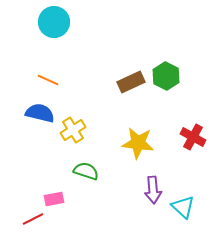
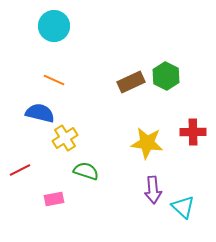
cyan circle: moved 4 px down
orange line: moved 6 px right
yellow cross: moved 8 px left, 8 px down
red cross: moved 5 px up; rotated 30 degrees counterclockwise
yellow star: moved 9 px right
red line: moved 13 px left, 49 px up
